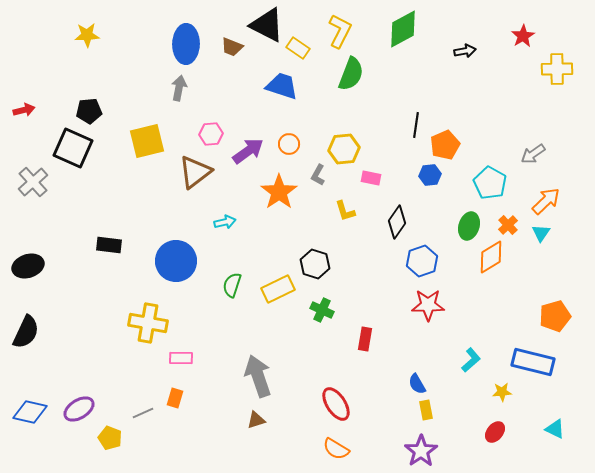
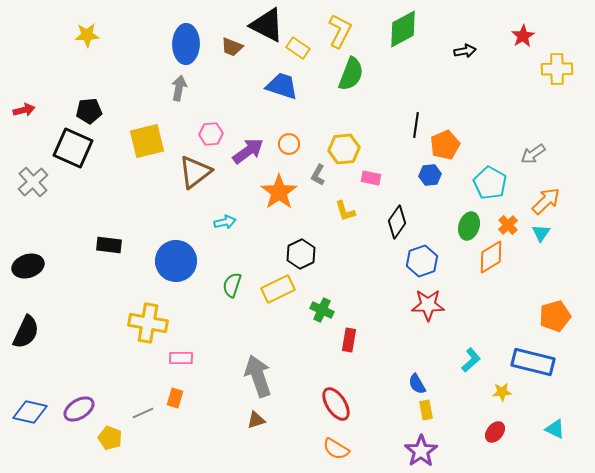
black hexagon at (315, 264): moved 14 px left, 10 px up; rotated 16 degrees clockwise
red rectangle at (365, 339): moved 16 px left, 1 px down
